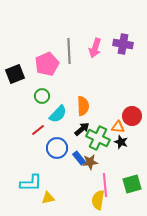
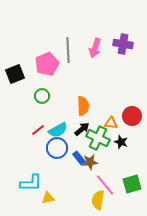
gray line: moved 1 px left, 1 px up
cyan semicircle: moved 16 px down; rotated 18 degrees clockwise
orange triangle: moved 7 px left, 4 px up
pink line: rotated 35 degrees counterclockwise
